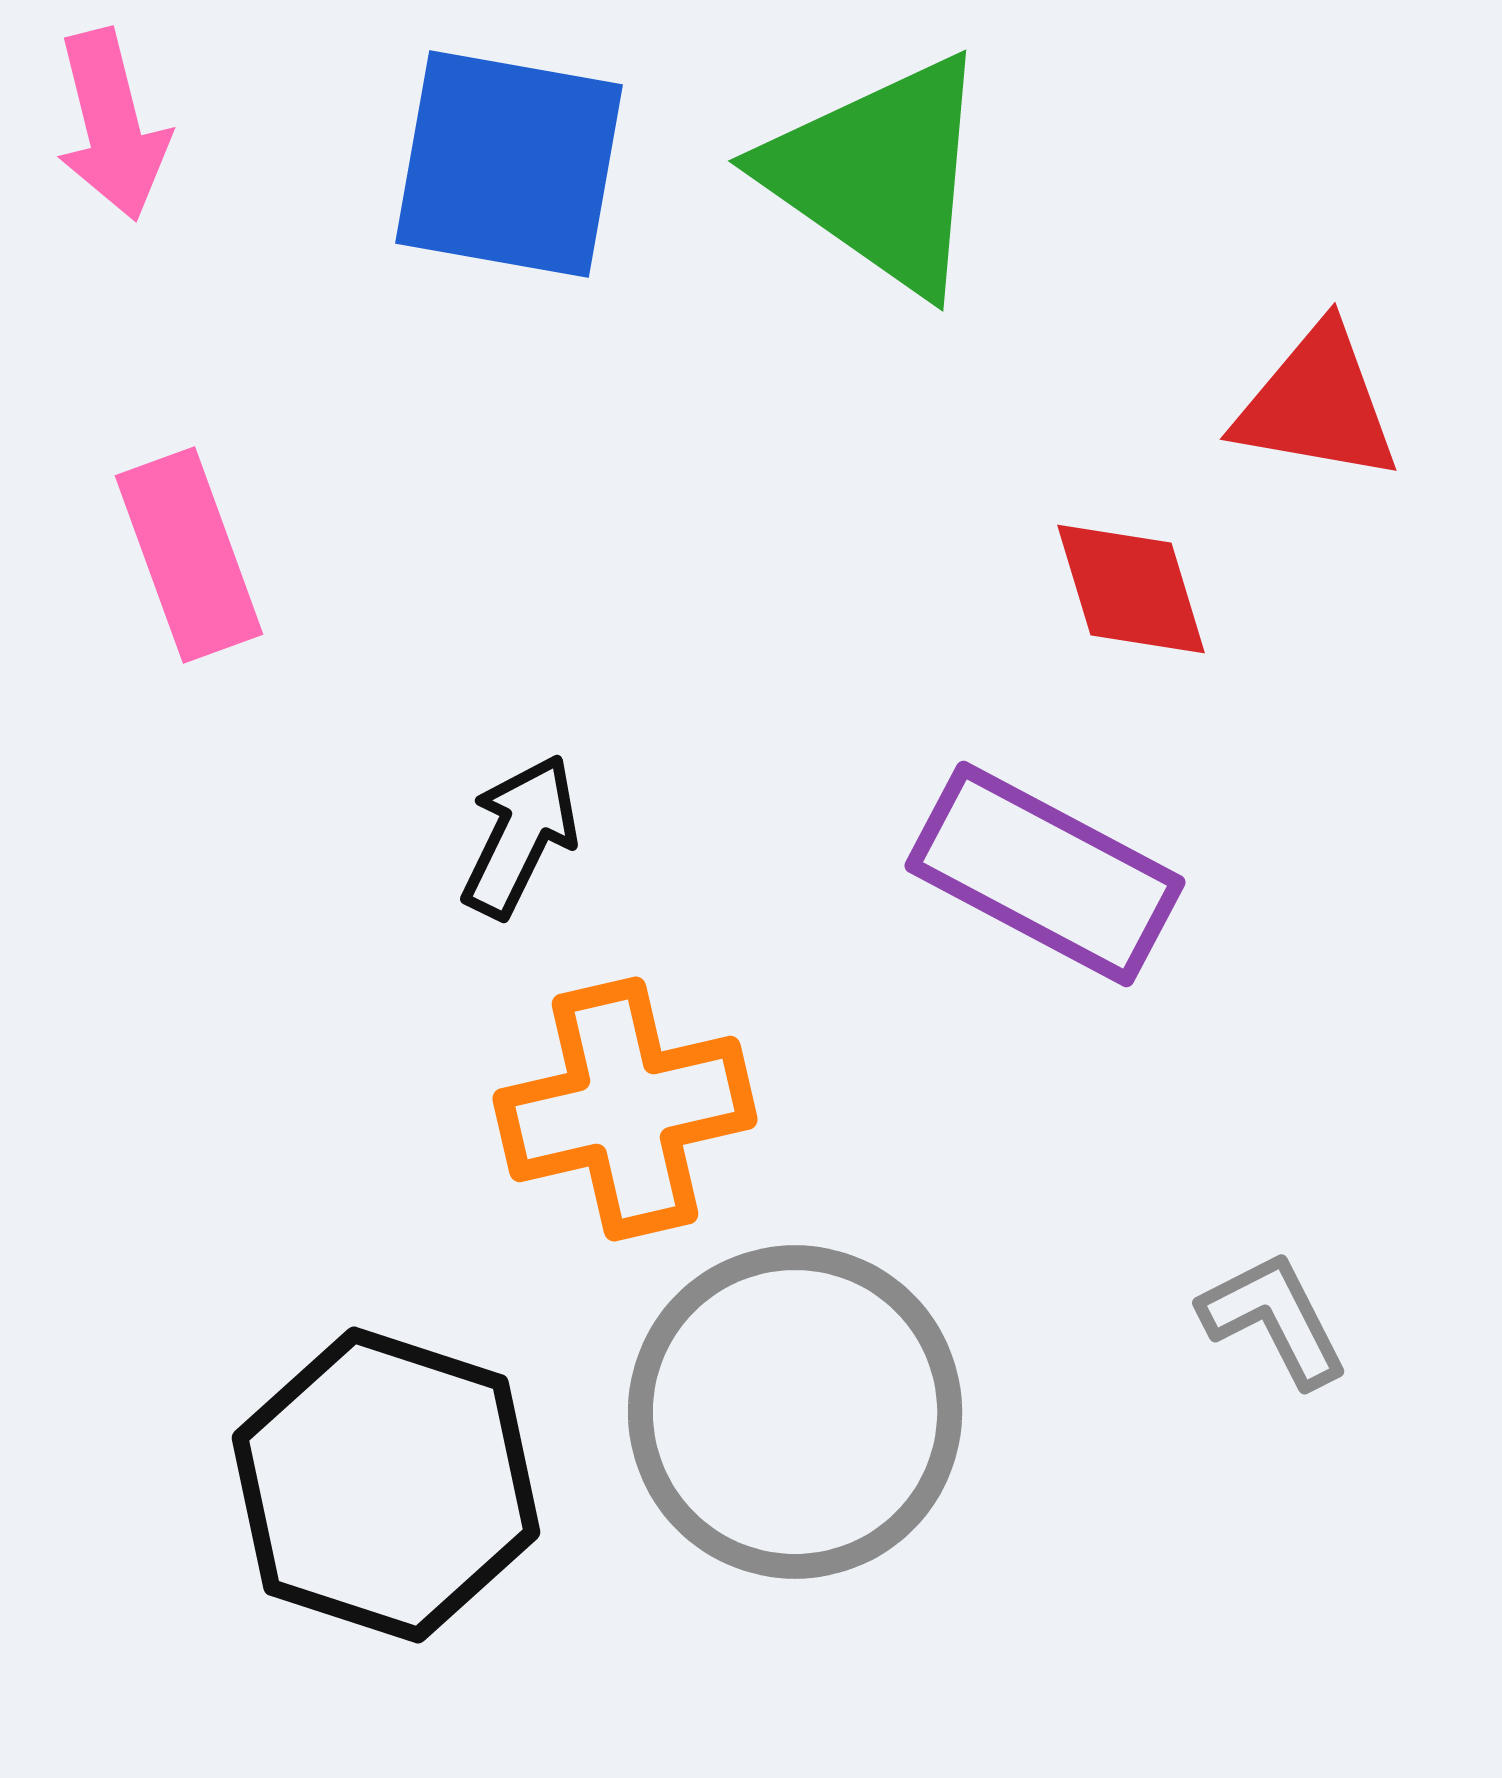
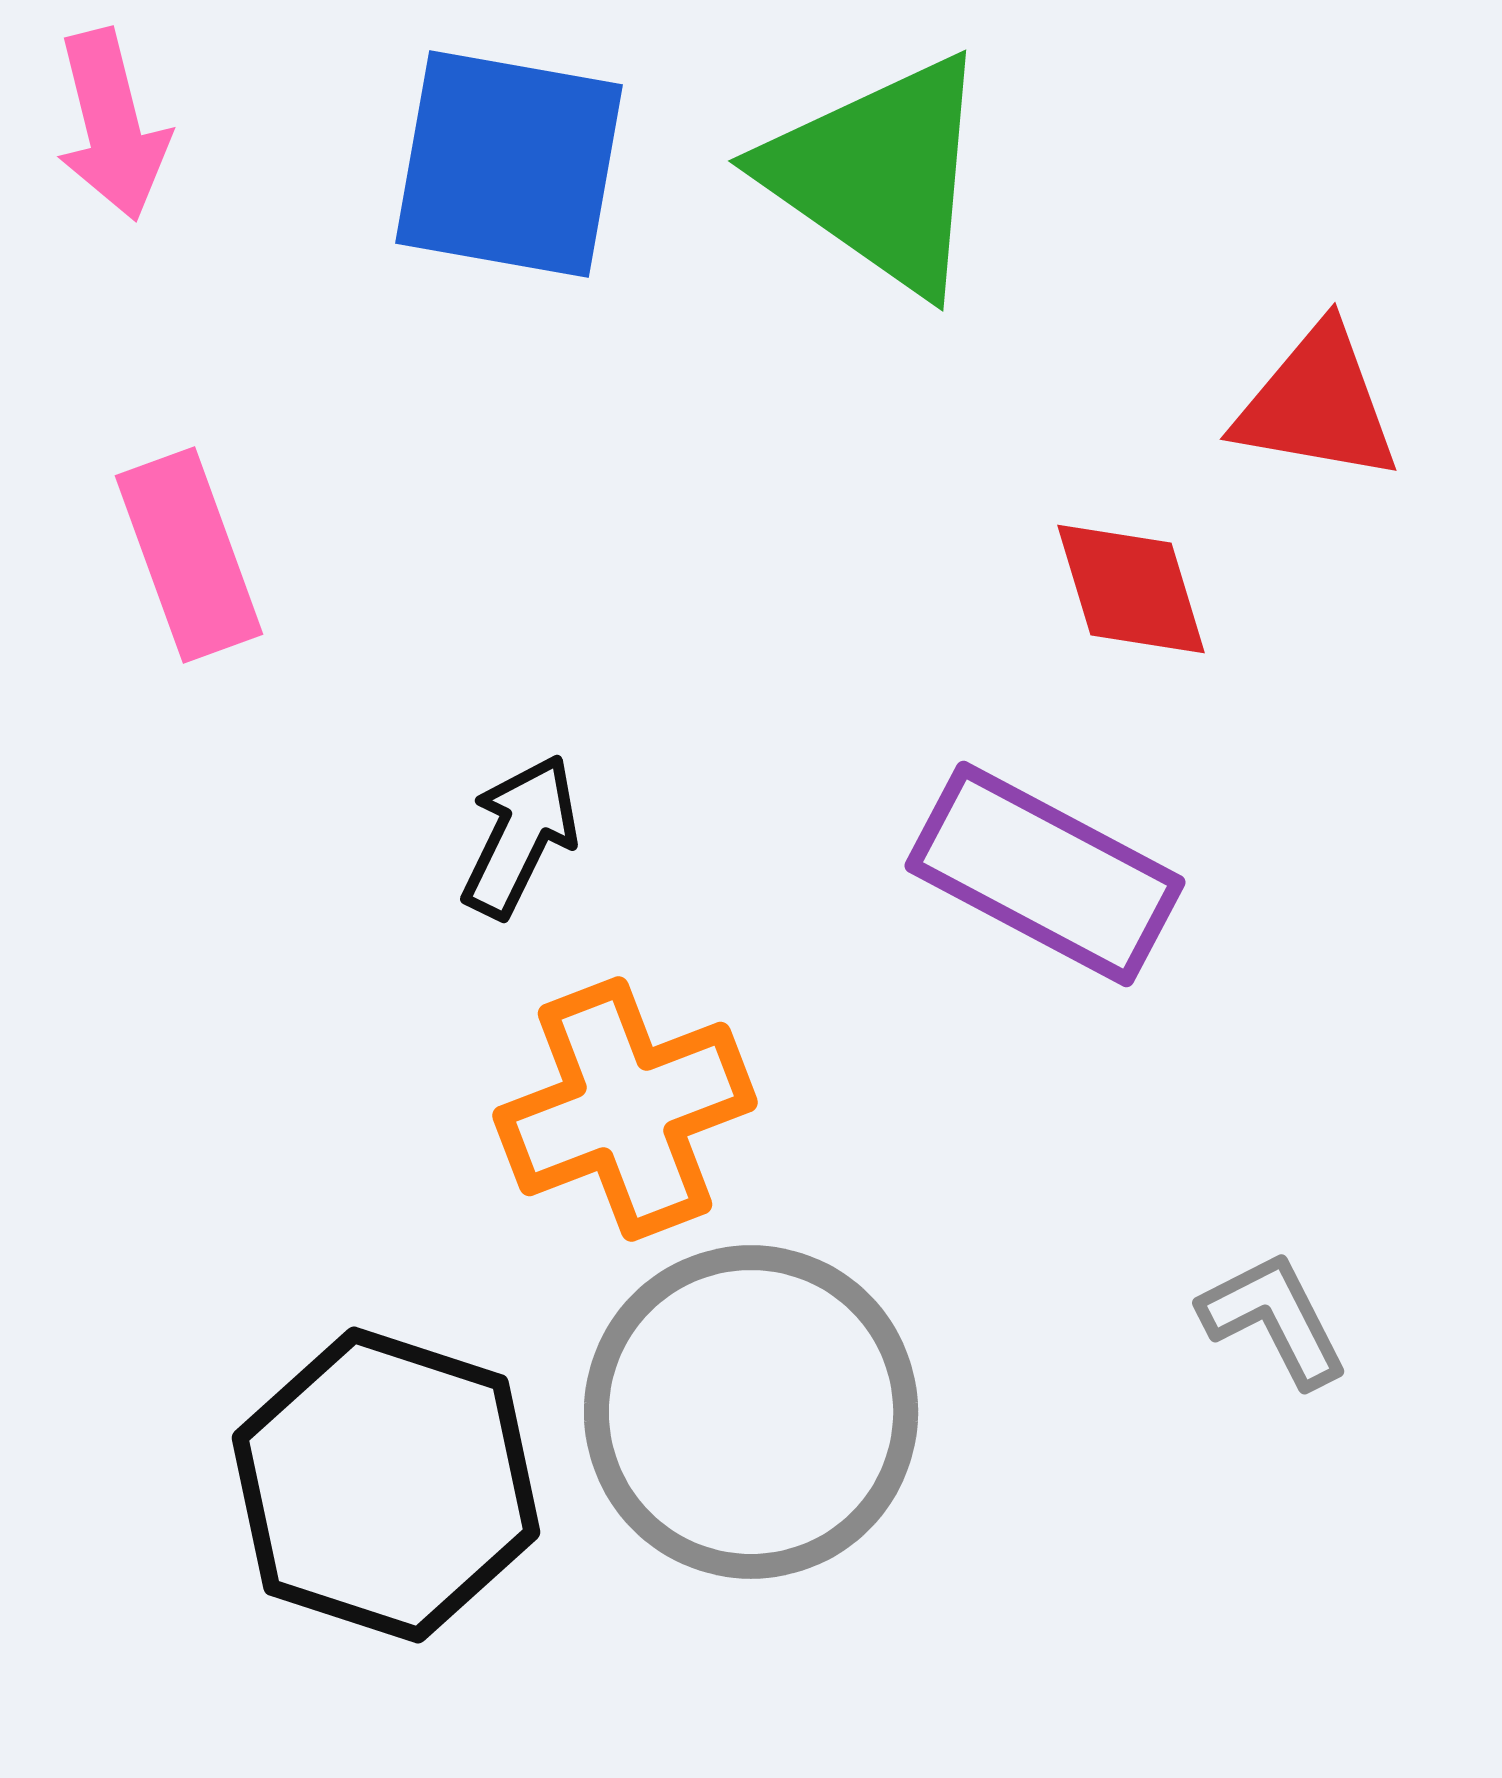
orange cross: rotated 8 degrees counterclockwise
gray circle: moved 44 px left
